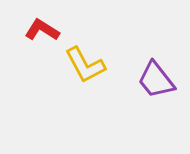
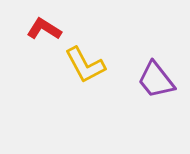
red L-shape: moved 2 px right, 1 px up
